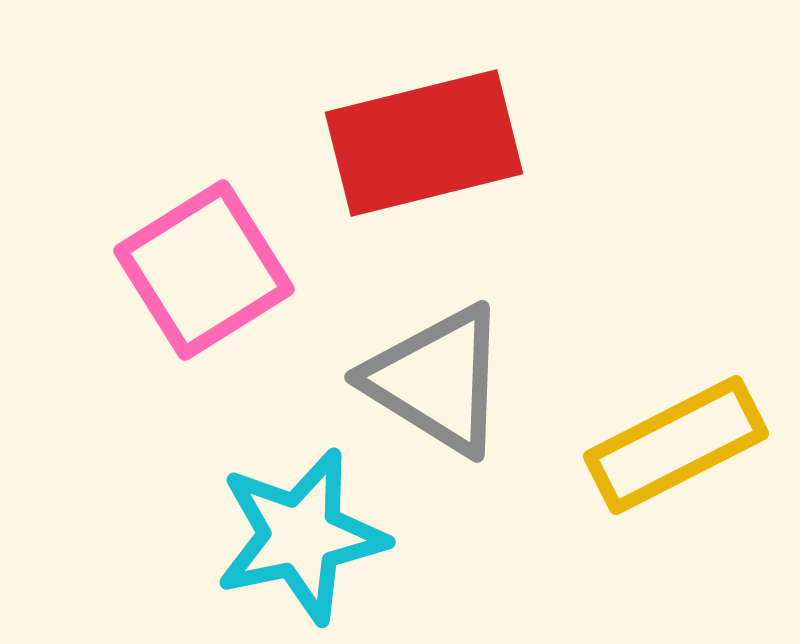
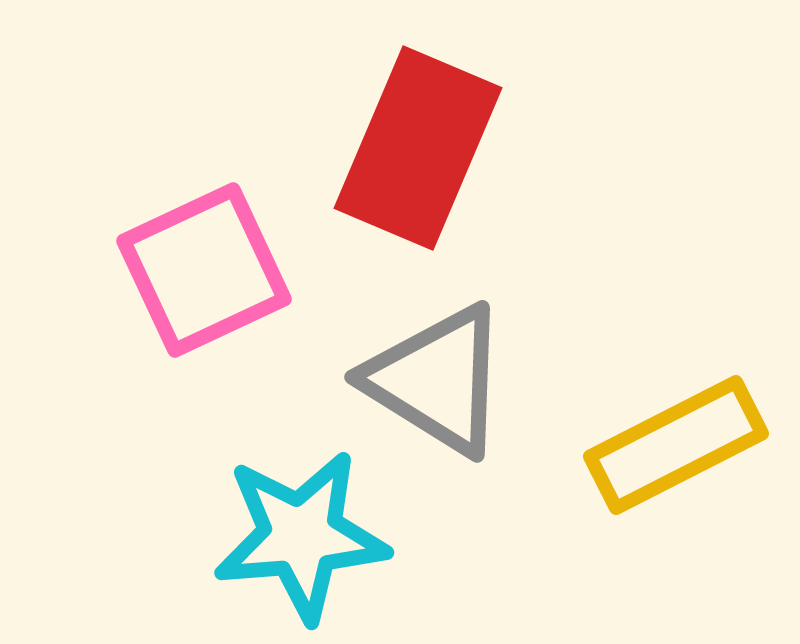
red rectangle: moved 6 px left, 5 px down; rotated 53 degrees counterclockwise
pink square: rotated 7 degrees clockwise
cyan star: rotated 7 degrees clockwise
